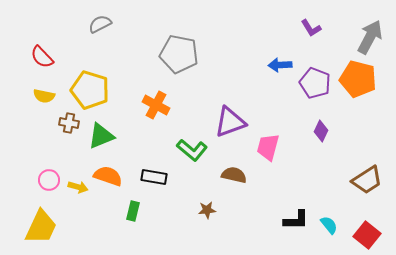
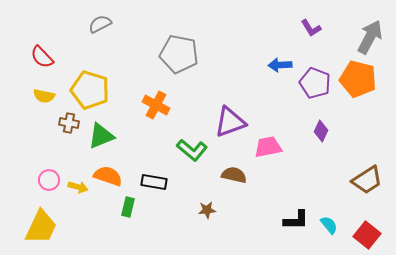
pink trapezoid: rotated 64 degrees clockwise
black rectangle: moved 5 px down
green rectangle: moved 5 px left, 4 px up
